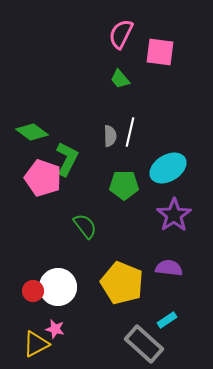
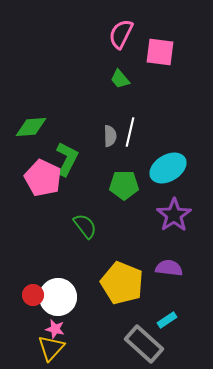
green diamond: moved 1 px left, 5 px up; rotated 40 degrees counterclockwise
pink pentagon: rotated 6 degrees clockwise
white circle: moved 10 px down
red circle: moved 4 px down
yellow triangle: moved 15 px right, 4 px down; rotated 20 degrees counterclockwise
